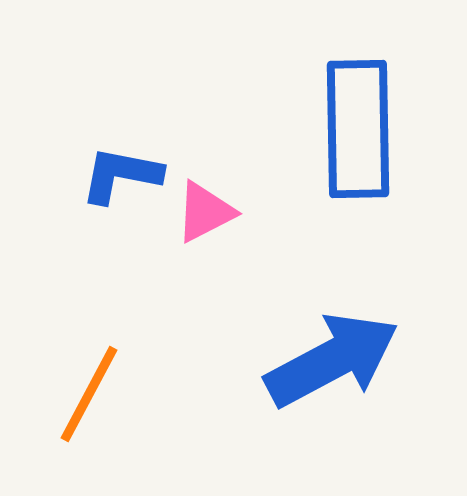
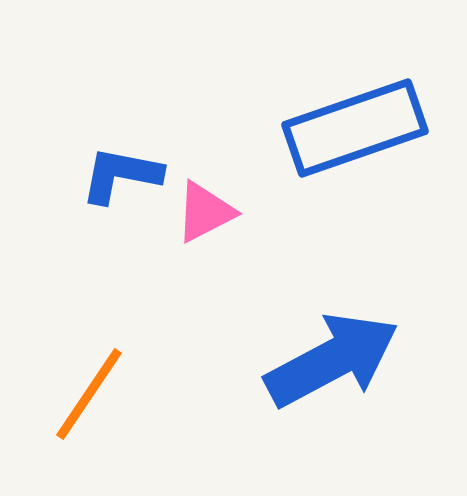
blue rectangle: moved 3 px left, 1 px up; rotated 72 degrees clockwise
orange line: rotated 6 degrees clockwise
